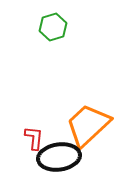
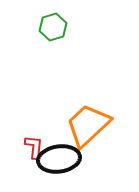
red L-shape: moved 9 px down
black ellipse: moved 2 px down
